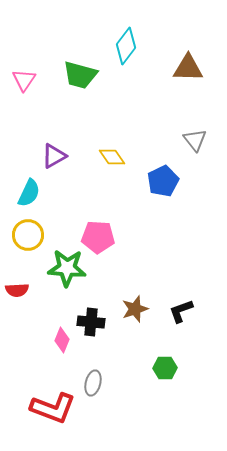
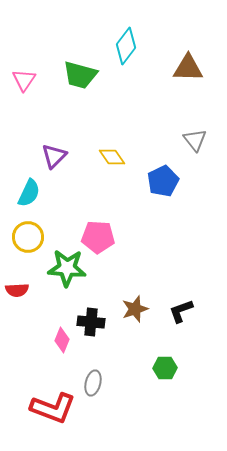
purple triangle: rotated 16 degrees counterclockwise
yellow circle: moved 2 px down
